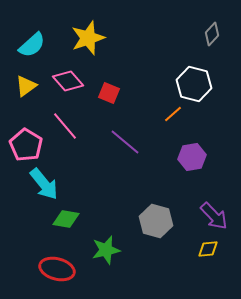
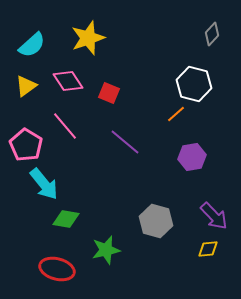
pink diamond: rotated 8 degrees clockwise
orange line: moved 3 px right
